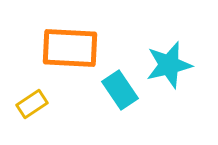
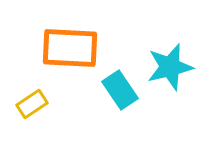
cyan star: moved 1 px right, 2 px down
